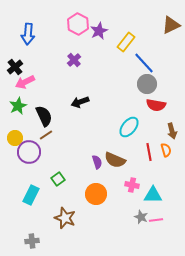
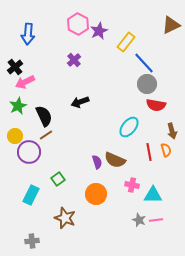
yellow circle: moved 2 px up
gray star: moved 2 px left, 3 px down
